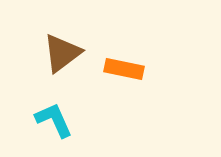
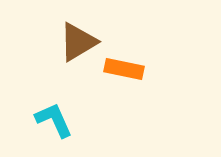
brown triangle: moved 16 px right, 11 px up; rotated 6 degrees clockwise
